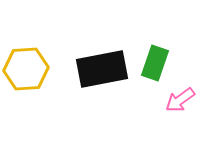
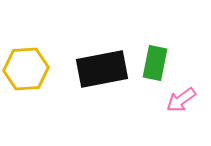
green rectangle: rotated 8 degrees counterclockwise
pink arrow: moved 1 px right
